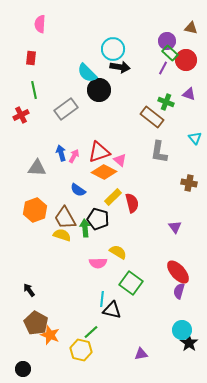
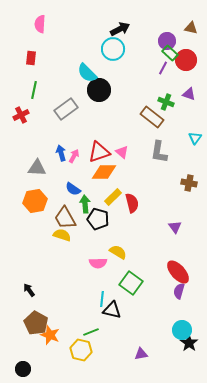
black arrow at (120, 67): moved 38 px up; rotated 36 degrees counterclockwise
green line at (34, 90): rotated 24 degrees clockwise
cyan triangle at (195, 138): rotated 16 degrees clockwise
pink triangle at (120, 160): moved 2 px right, 8 px up
orange diamond at (104, 172): rotated 25 degrees counterclockwise
blue semicircle at (78, 190): moved 5 px left, 1 px up
orange hexagon at (35, 210): moved 9 px up; rotated 10 degrees clockwise
green arrow at (85, 228): moved 24 px up
green line at (91, 332): rotated 21 degrees clockwise
